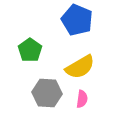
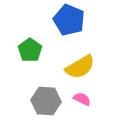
blue pentagon: moved 8 px left
gray hexagon: moved 1 px left, 8 px down
pink semicircle: rotated 72 degrees counterclockwise
